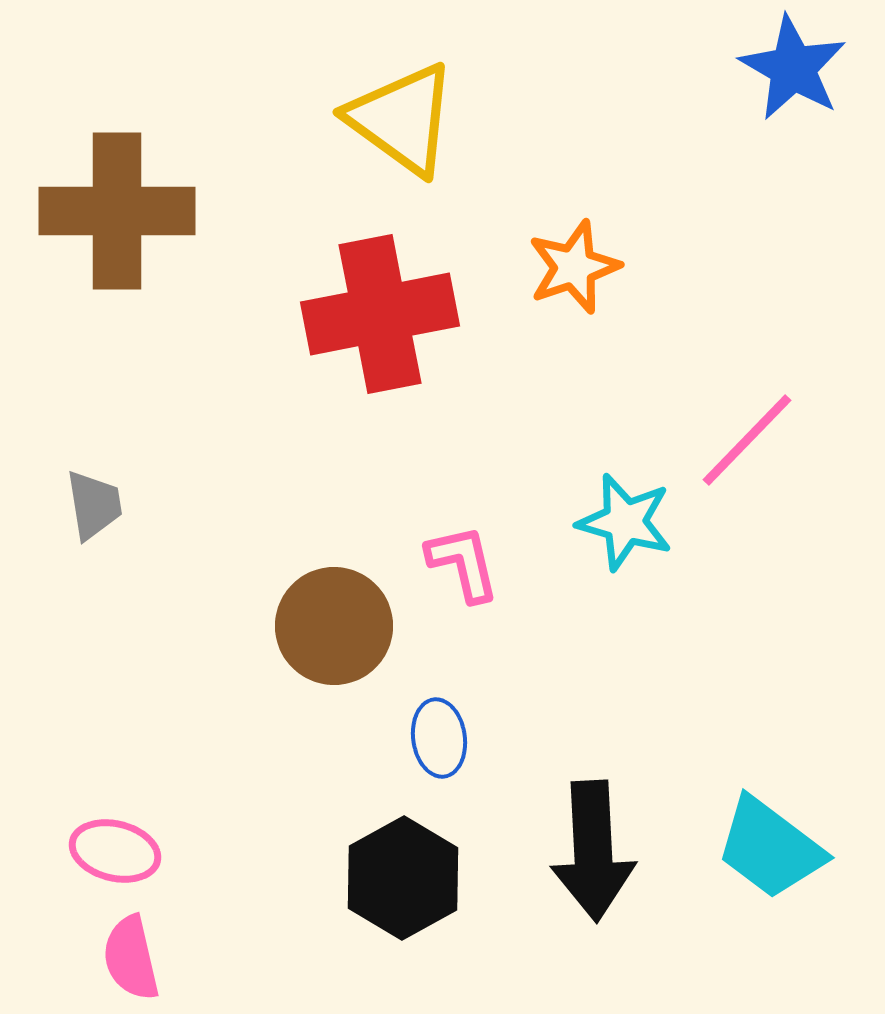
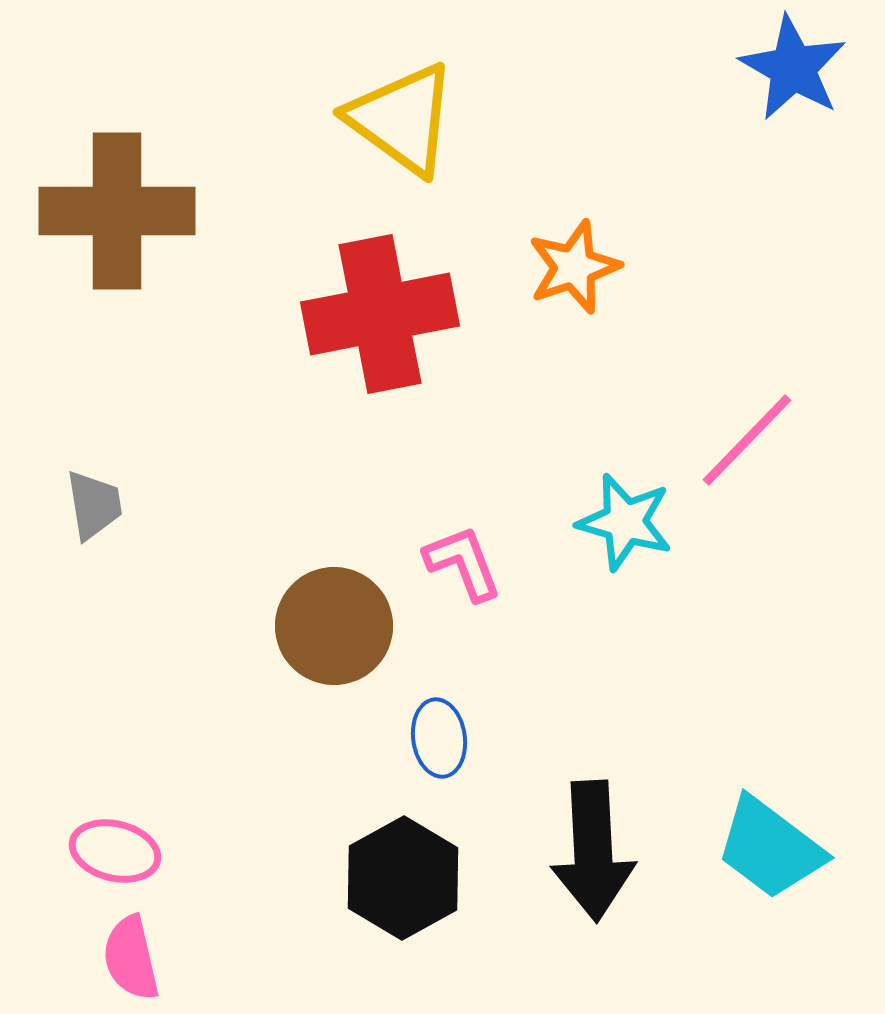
pink L-shape: rotated 8 degrees counterclockwise
